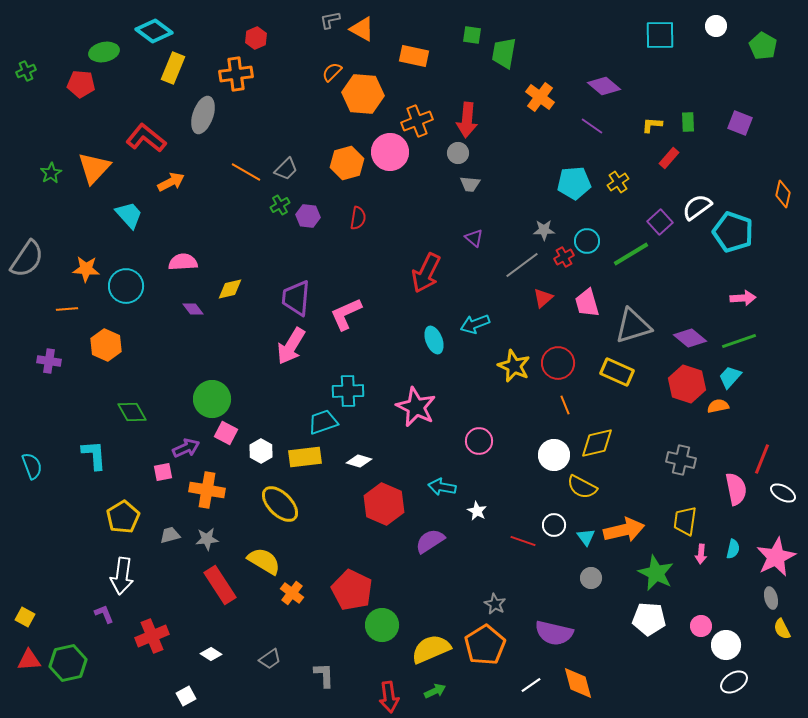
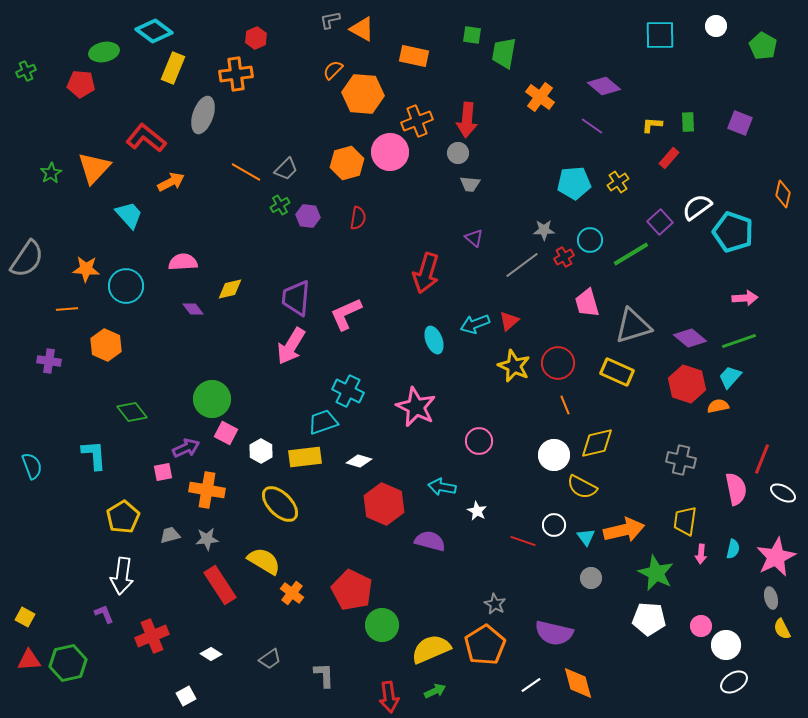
orange semicircle at (332, 72): moved 1 px right, 2 px up
cyan circle at (587, 241): moved 3 px right, 1 px up
red arrow at (426, 273): rotated 9 degrees counterclockwise
red triangle at (543, 298): moved 34 px left, 23 px down
pink arrow at (743, 298): moved 2 px right
cyan cross at (348, 391): rotated 28 degrees clockwise
green diamond at (132, 412): rotated 8 degrees counterclockwise
purple semicircle at (430, 541): rotated 48 degrees clockwise
